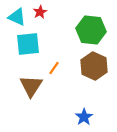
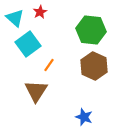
cyan triangle: moved 2 px left, 1 px down; rotated 18 degrees clockwise
cyan square: rotated 30 degrees counterclockwise
orange line: moved 5 px left, 3 px up
brown triangle: moved 5 px right, 5 px down
blue star: rotated 18 degrees counterclockwise
